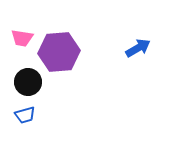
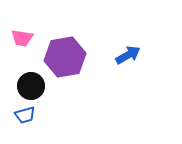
blue arrow: moved 10 px left, 7 px down
purple hexagon: moved 6 px right, 5 px down; rotated 6 degrees counterclockwise
black circle: moved 3 px right, 4 px down
